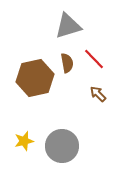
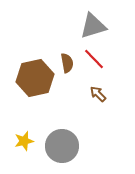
gray triangle: moved 25 px right
